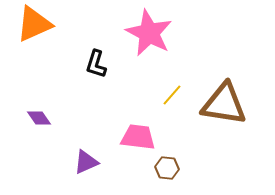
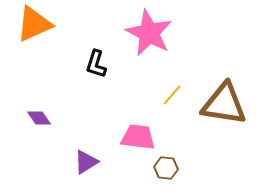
purple triangle: rotated 8 degrees counterclockwise
brown hexagon: moved 1 px left
